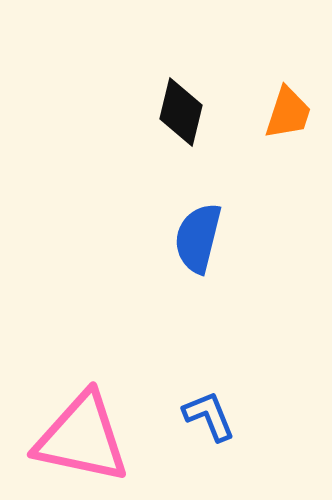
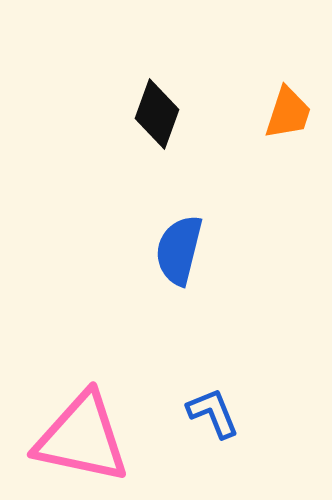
black diamond: moved 24 px left, 2 px down; rotated 6 degrees clockwise
blue semicircle: moved 19 px left, 12 px down
blue L-shape: moved 4 px right, 3 px up
